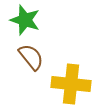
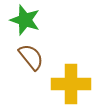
yellow cross: rotated 6 degrees counterclockwise
